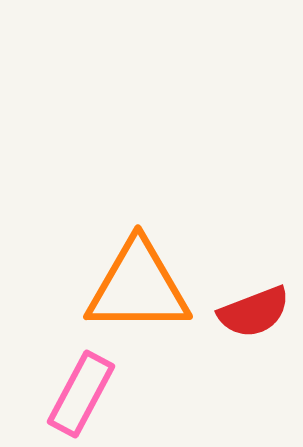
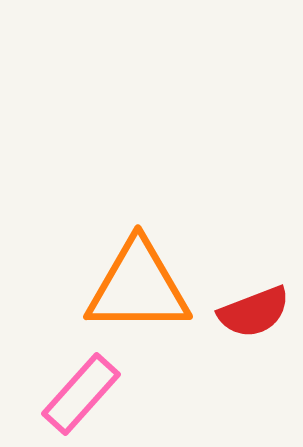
pink rectangle: rotated 14 degrees clockwise
